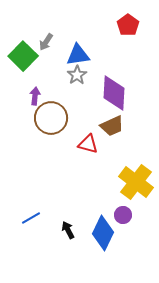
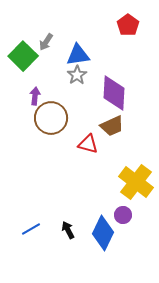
blue line: moved 11 px down
